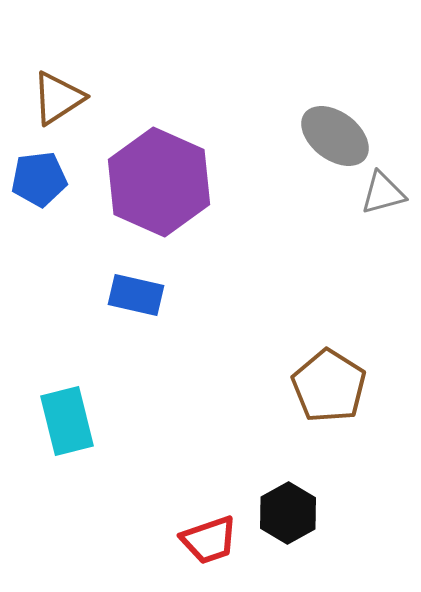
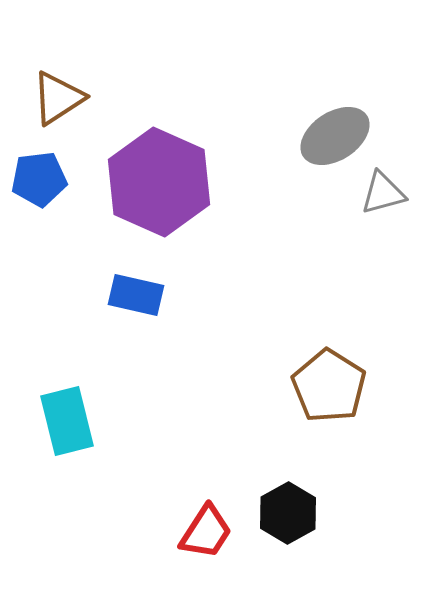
gray ellipse: rotated 70 degrees counterclockwise
red trapezoid: moved 3 px left, 8 px up; rotated 38 degrees counterclockwise
